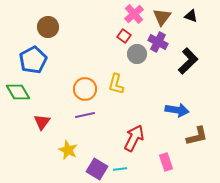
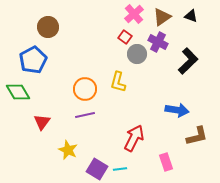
brown triangle: rotated 18 degrees clockwise
red square: moved 1 px right, 1 px down
yellow L-shape: moved 2 px right, 2 px up
